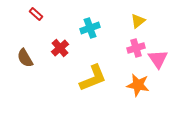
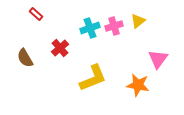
pink cross: moved 22 px left, 22 px up
pink triangle: rotated 10 degrees clockwise
